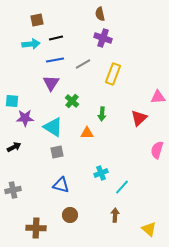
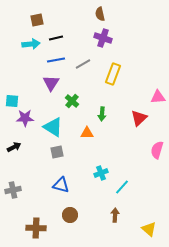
blue line: moved 1 px right
